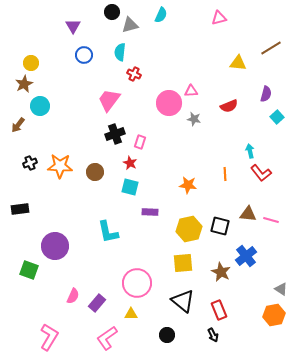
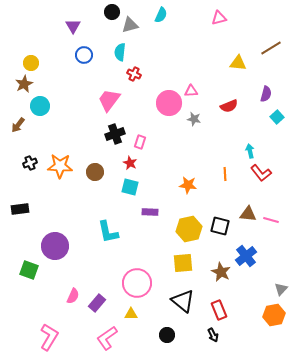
gray triangle at (281, 289): rotated 40 degrees clockwise
